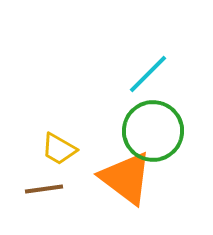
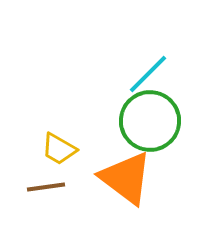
green circle: moved 3 px left, 10 px up
brown line: moved 2 px right, 2 px up
